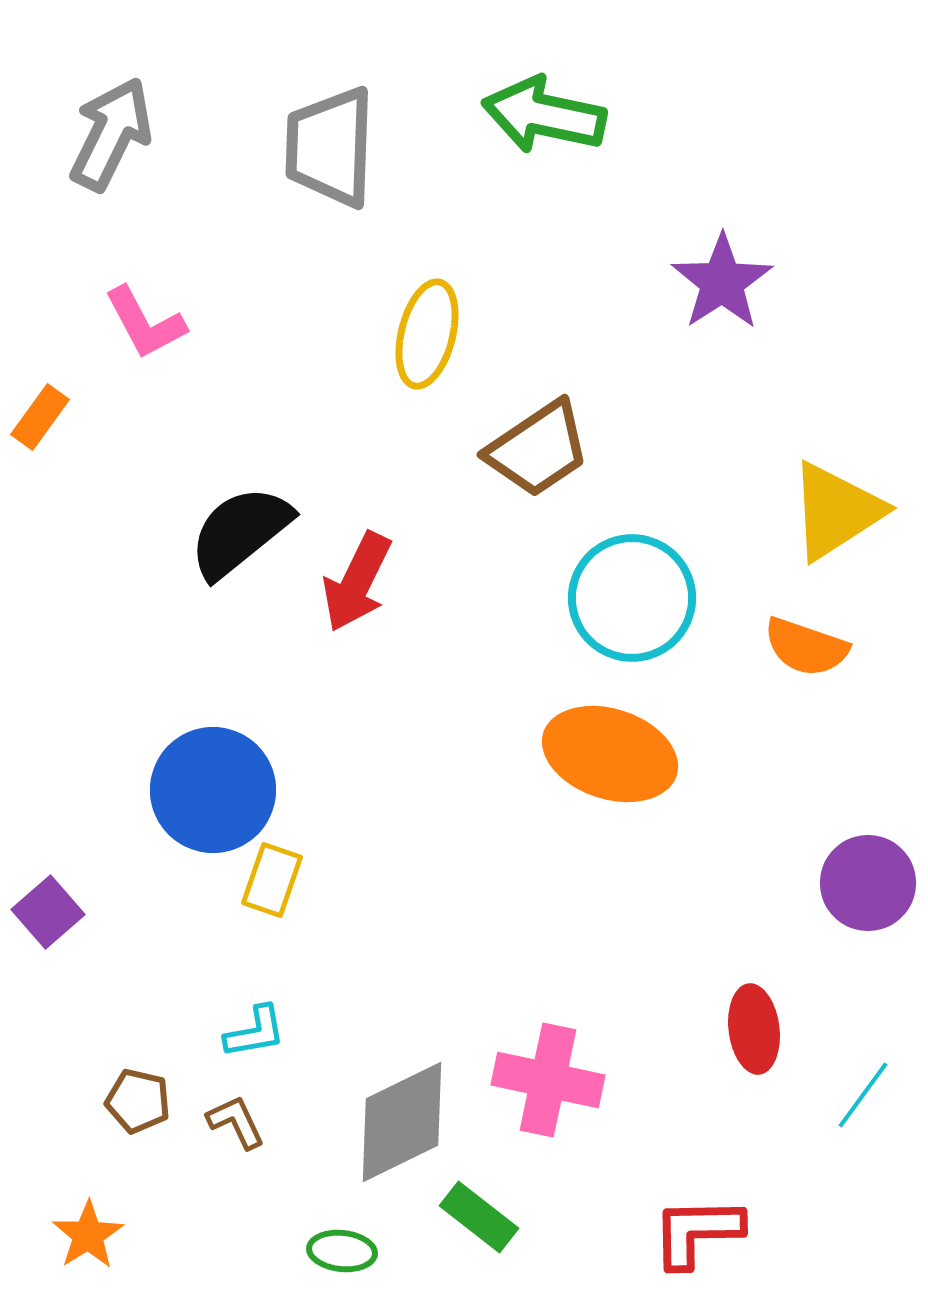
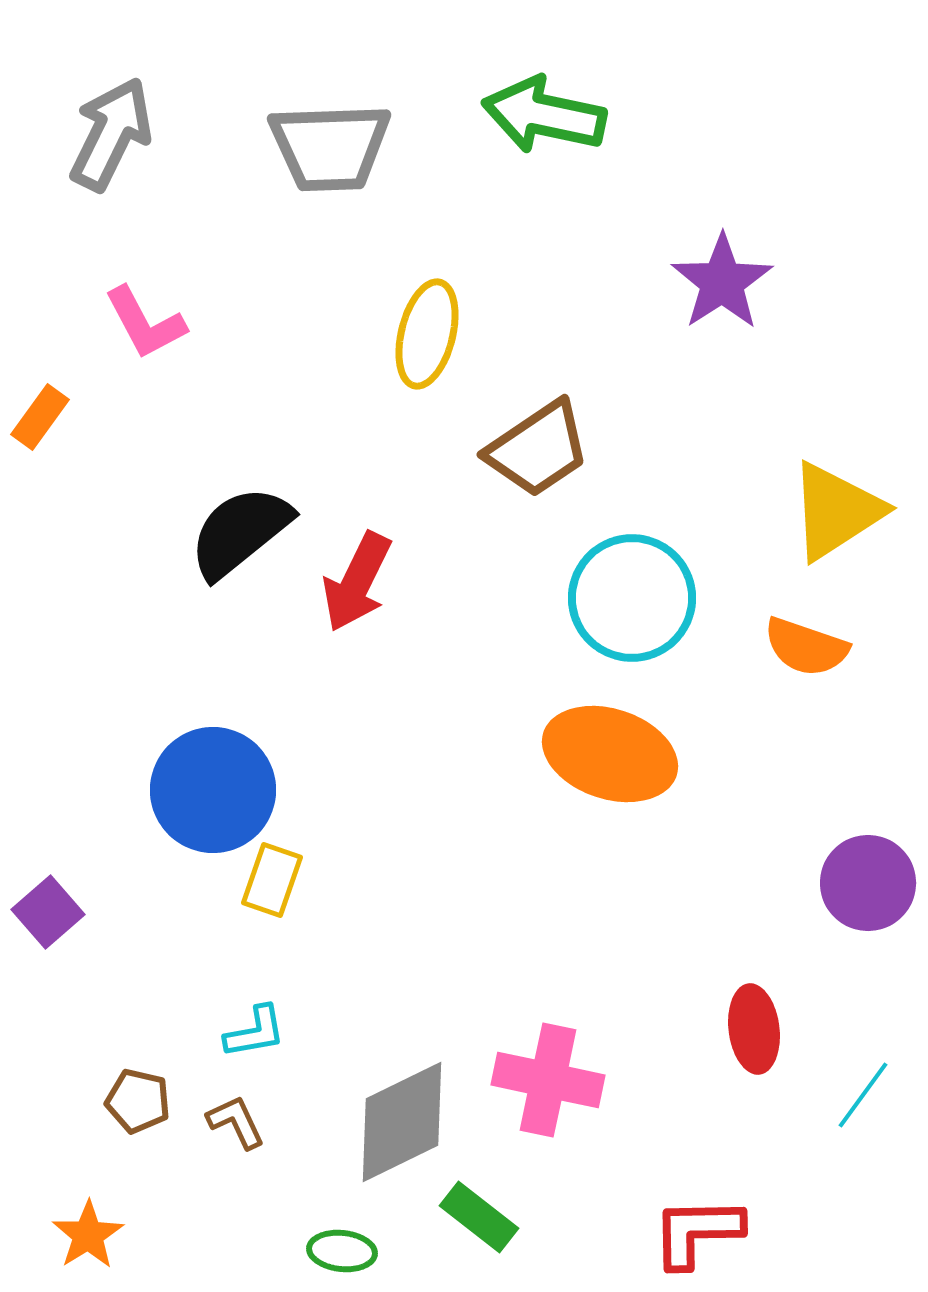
gray trapezoid: rotated 94 degrees counterclockwise
